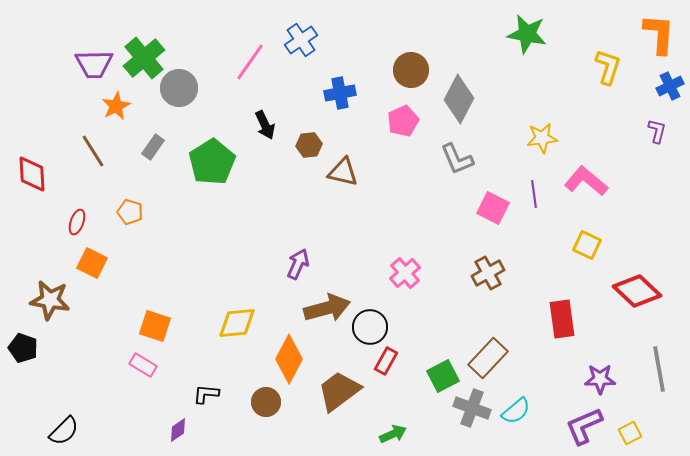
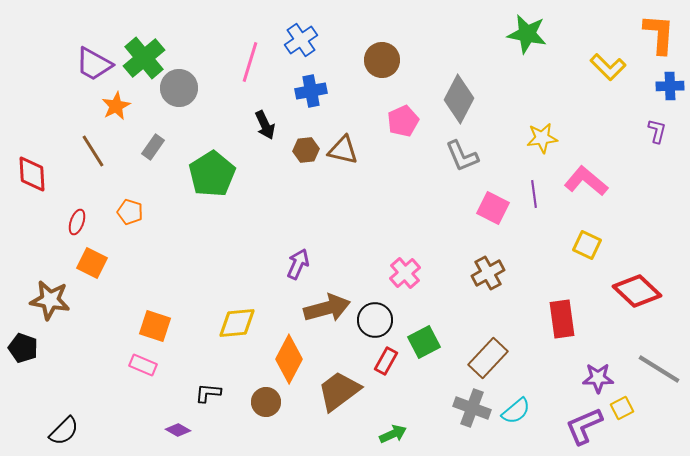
pink line at (250, 62): rotated 18 degrees counterclockwise
purple trapezoid at (94, 64): rotated 30 degrees clockwise
yellow L-shape at (608, 67): rotated 117 degrees clockwise
brown circle at (411, 70): moved 29 px left, 10 px up
blue cross at (670, 86): rotated 24 degrees clockwise
blue cross at (340, 93): moved 29 px left, 2 px up
brown hexagon at (309, 145): moved 3 px left, 5 px down
gray L-shape at (457, 159): moved 5 px right, 3 px up
green pentagon at (212, 162): moved 12 px down
brown triangle at (343, 172): moved 22 px up
black circle at (370, 327): moved 5 px right, 7 px up
pink rectangle at (143, 365): rotated 8 degrees counterclockwise
gray line at (659, 369): rotated 48 degrees counterclockwise
green square at (443, 376): moved 19 px left, 34 px up
purple star at (600, 379): moved 2 px left, 1 px up
black L-shape at (206, 394): moved 2 px right, 1 px up
purple diamond at (178, 430): rotated 65 degrees clockwise
yellow square at (630, 433): moved 8 px left, 25 px up
